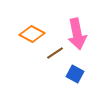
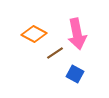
orange diamond: moved 2 px right
